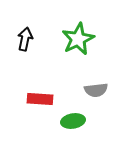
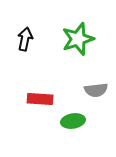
green star: rotated 8 degrees clockwise
